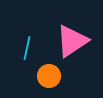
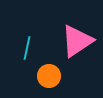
pink triangle: moved 5 px right
